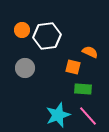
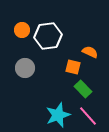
white hexagon: moved 1 px right
green rectangle: rotated 42 degrees clockwise
